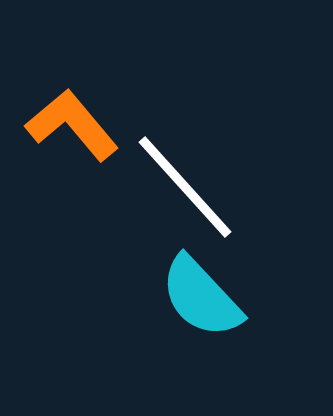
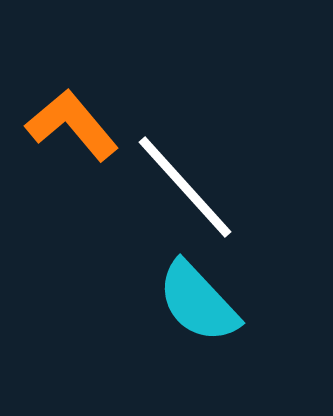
cyan semicircle: moved 3 px left, 5 px down
